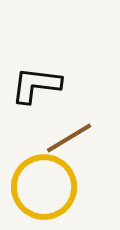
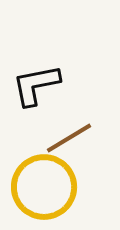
black L-shape: rotated 18 degrees counterclockwise
